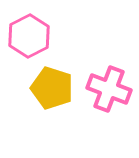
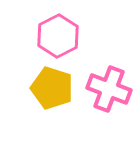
pink hexagon: moved 29 px right
